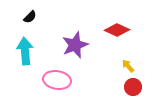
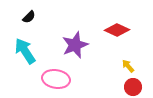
black semicircle: moved 1 px left
cyan arrow: rotated 28 degrees counterclockwise
pink ellipse: moved 1 px left, 1 px up
